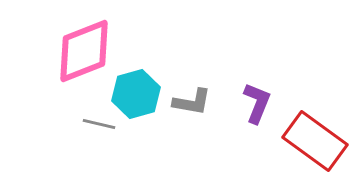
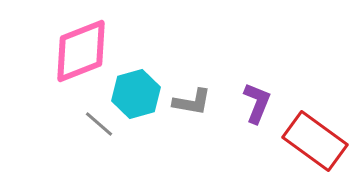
pink diamond: moved 3 px left
gray line: rotated 28 degrees clockwise
